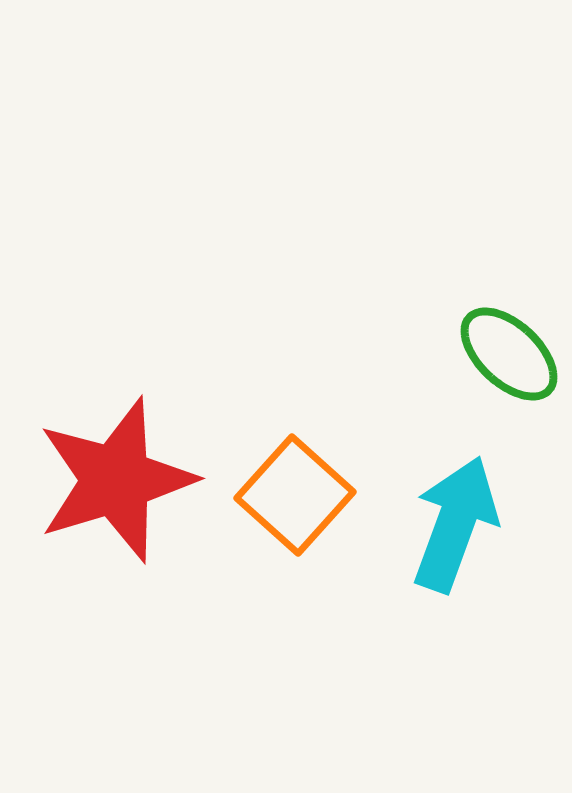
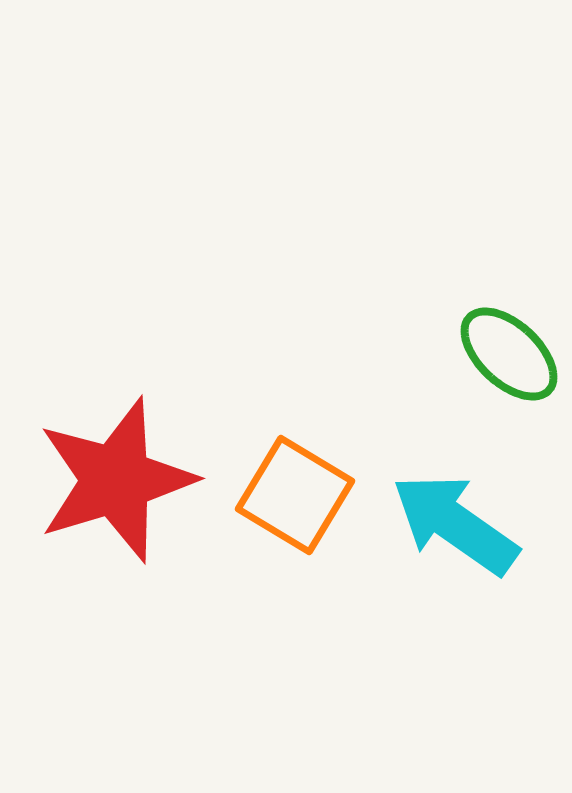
orange square: rotated 11 degrees counterclockwise
cyan arrow: rotated 75 degrees counterclockwise
